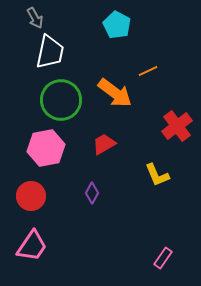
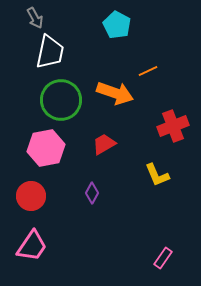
orange arrow: rotated 18 degrees counterclockwise
red cross: moved 4 px left; rotated 16 degrees clockwise
